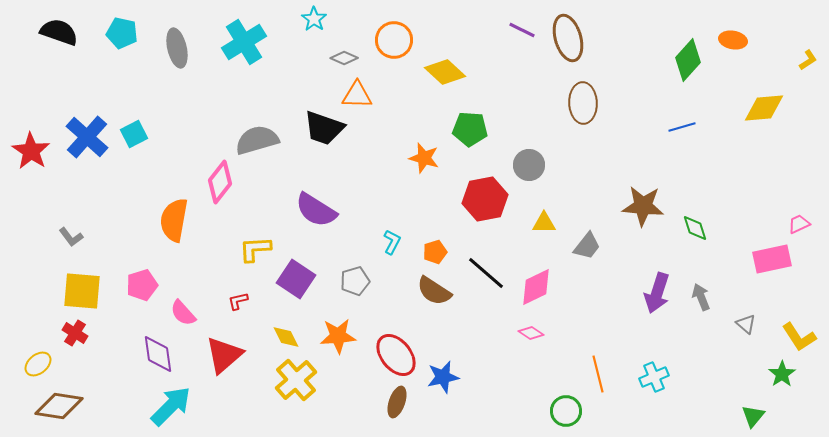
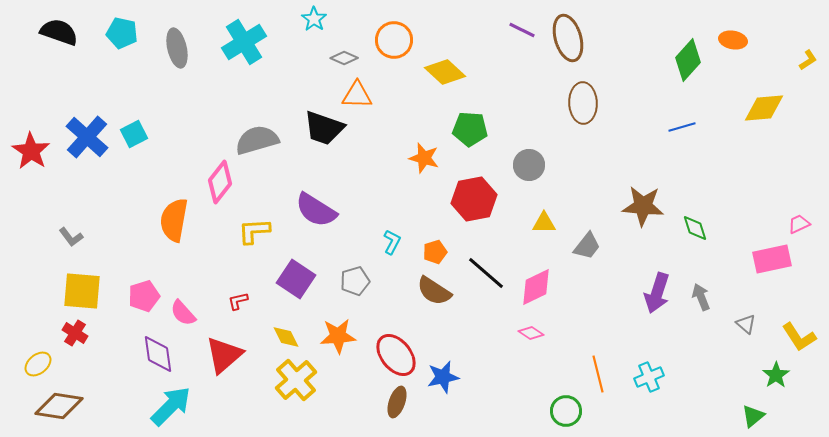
red hexagon at (485, 199): moved 11 px left
yellow L-shape at (255, 249): moved 1 px left, 18 px up
pink pentagon at (142, 285): moved 2 px right, 11 px down
green star at (782, 374): moved 6 px left, 1 px down
cyan cross at (654, 377): moved 5 px left
green triangle at (753, 416): rotated 10 degrees clockwise
